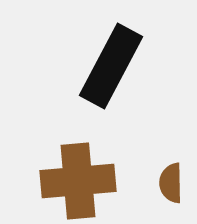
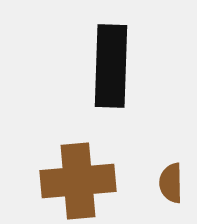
black rectangle: rotated 26 degrees counterclockwise
